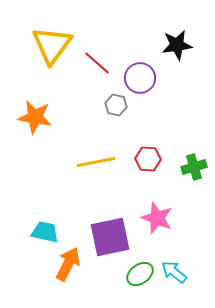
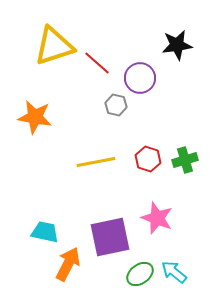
yellow triangle: moved 2 px right, 1 px down; rotated 36 degrees clockwise
red hexagon: rotated 15 degrees clockwise
green cross: moved 9 px left, 7 px up
